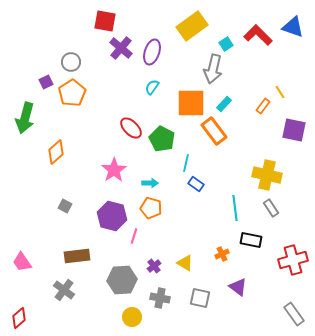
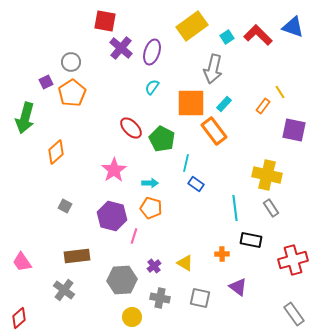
cyan square at (226, 44): moved 1 px right, 7 px up
orange cross at (222, 254): rotated 24 degrees clockwise
